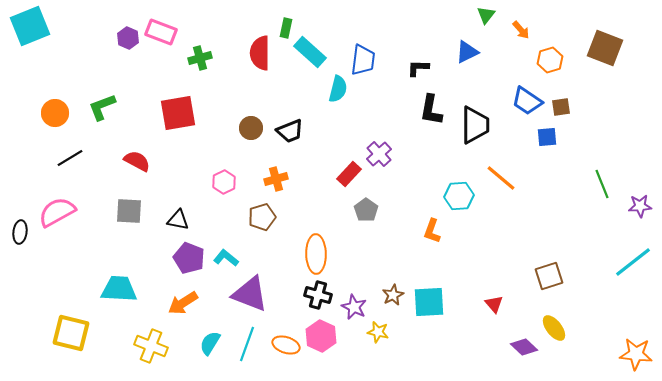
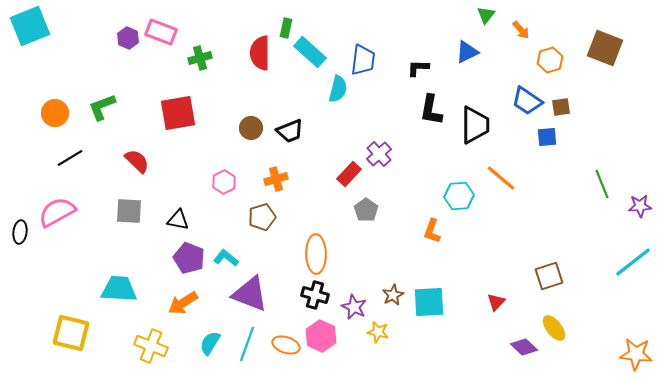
red semicircle at (137, 161): rotated 16 degrees clockwise
black cross at (318, 295): moved 3 px left
red triangle at (494, 304): moved 2 px right, 2 px up; rotated 24 degrees clockwise
